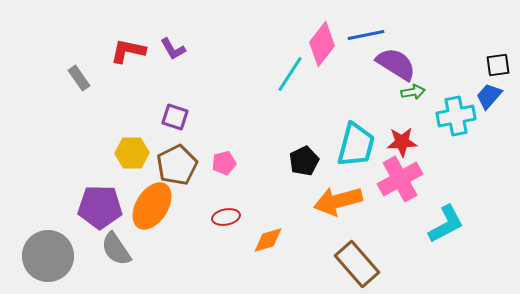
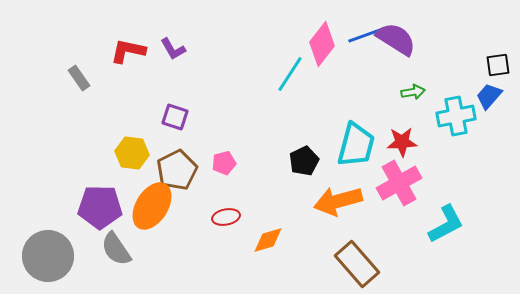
blue line: rotated 9 degrees counterclockwise
purple semicircle: moved 25 px up
yellow hexagon: rotated 8 degrees clockwise
brown pentagon: moved 5 px down
pink cross: moved 1 px left, 4 px down
